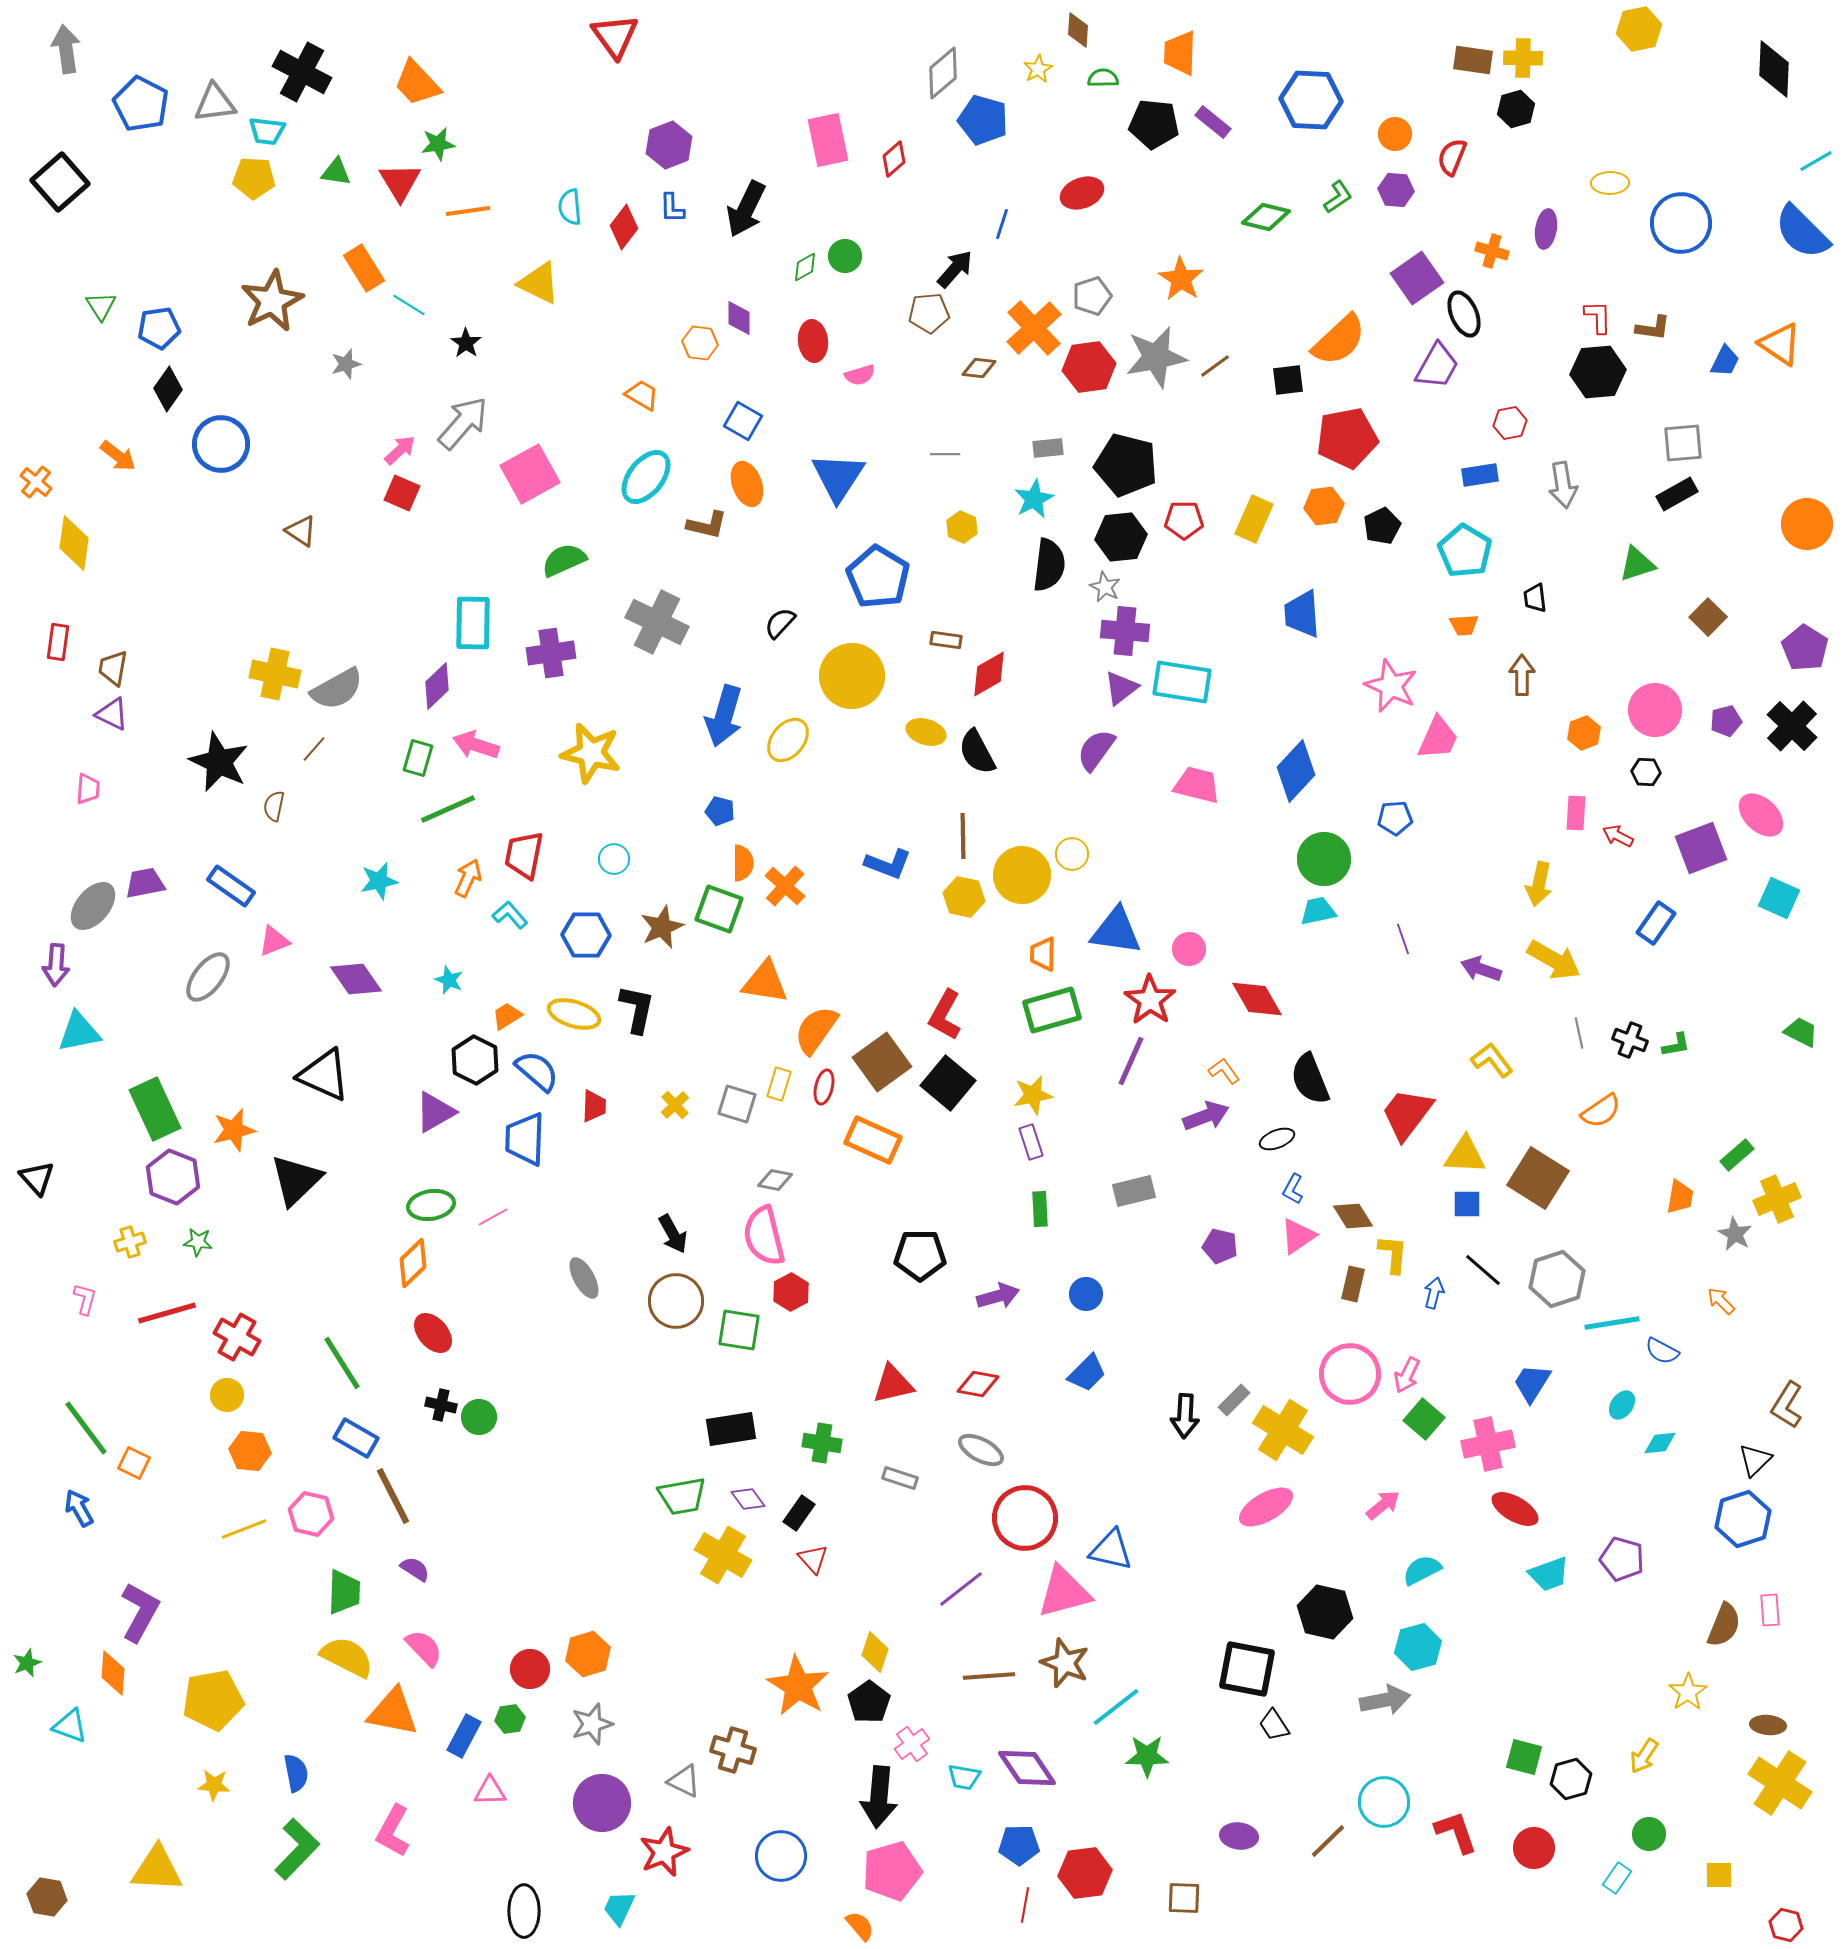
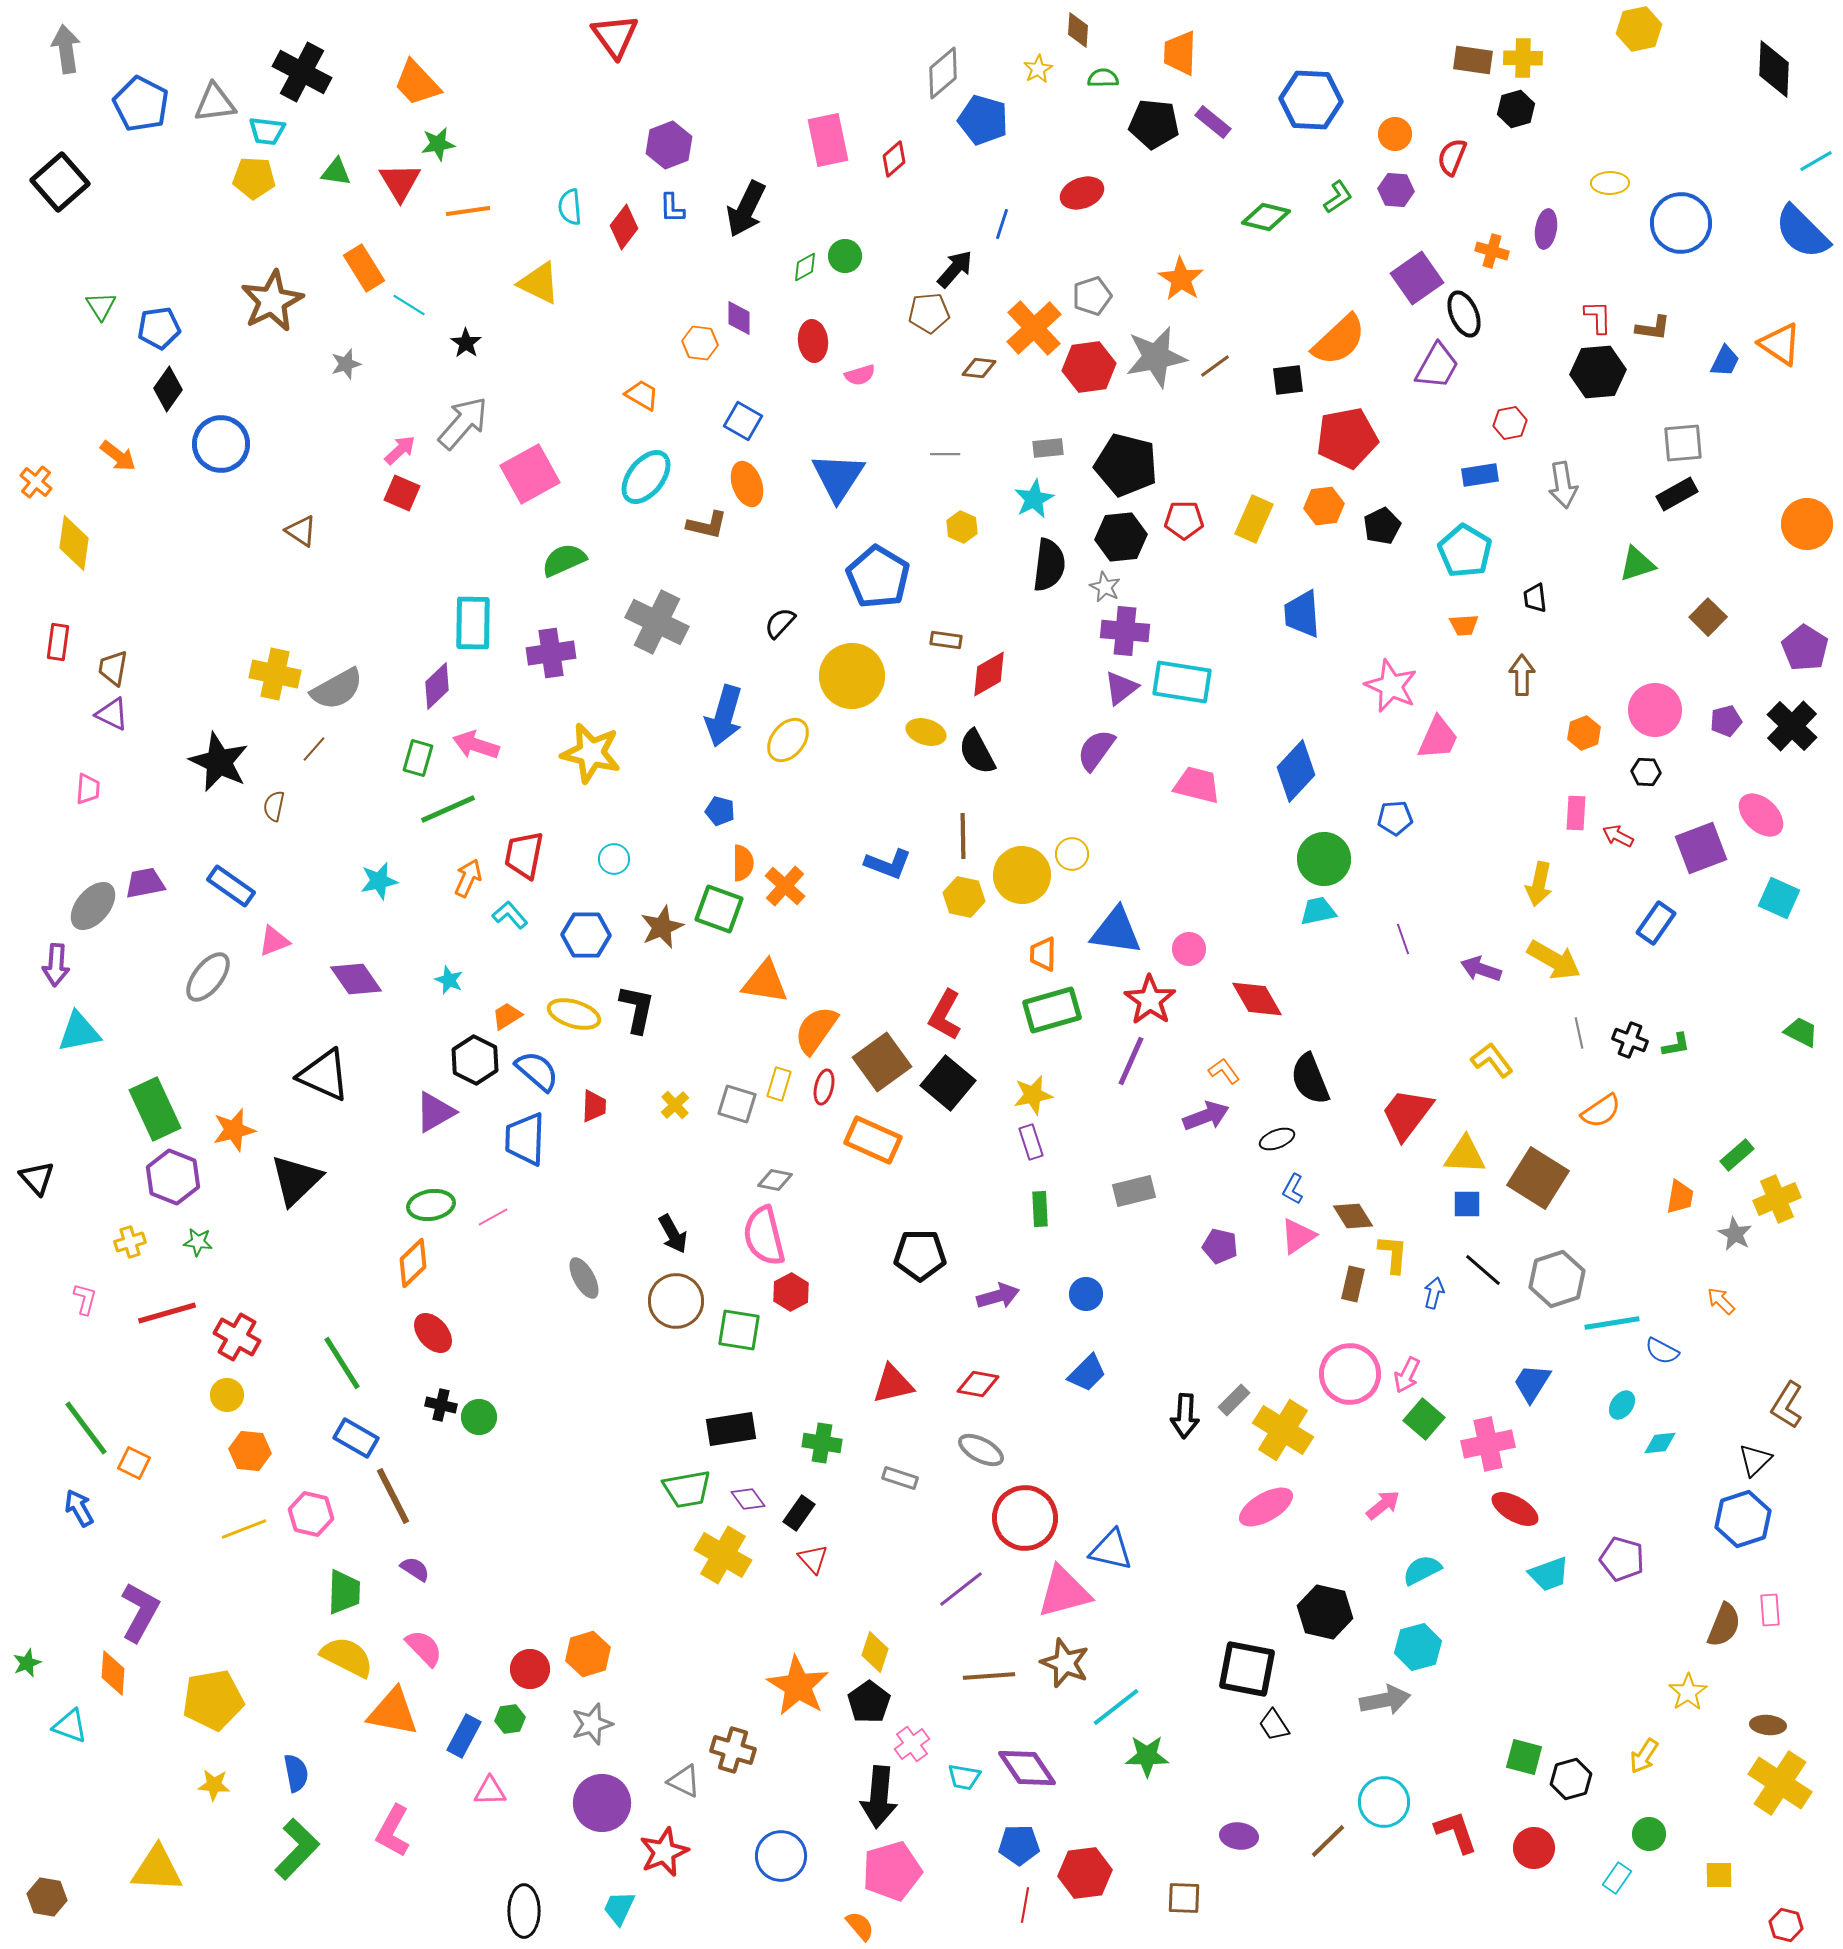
green trapezoid at (682, 1496): moved 5 px right, 7 px up
